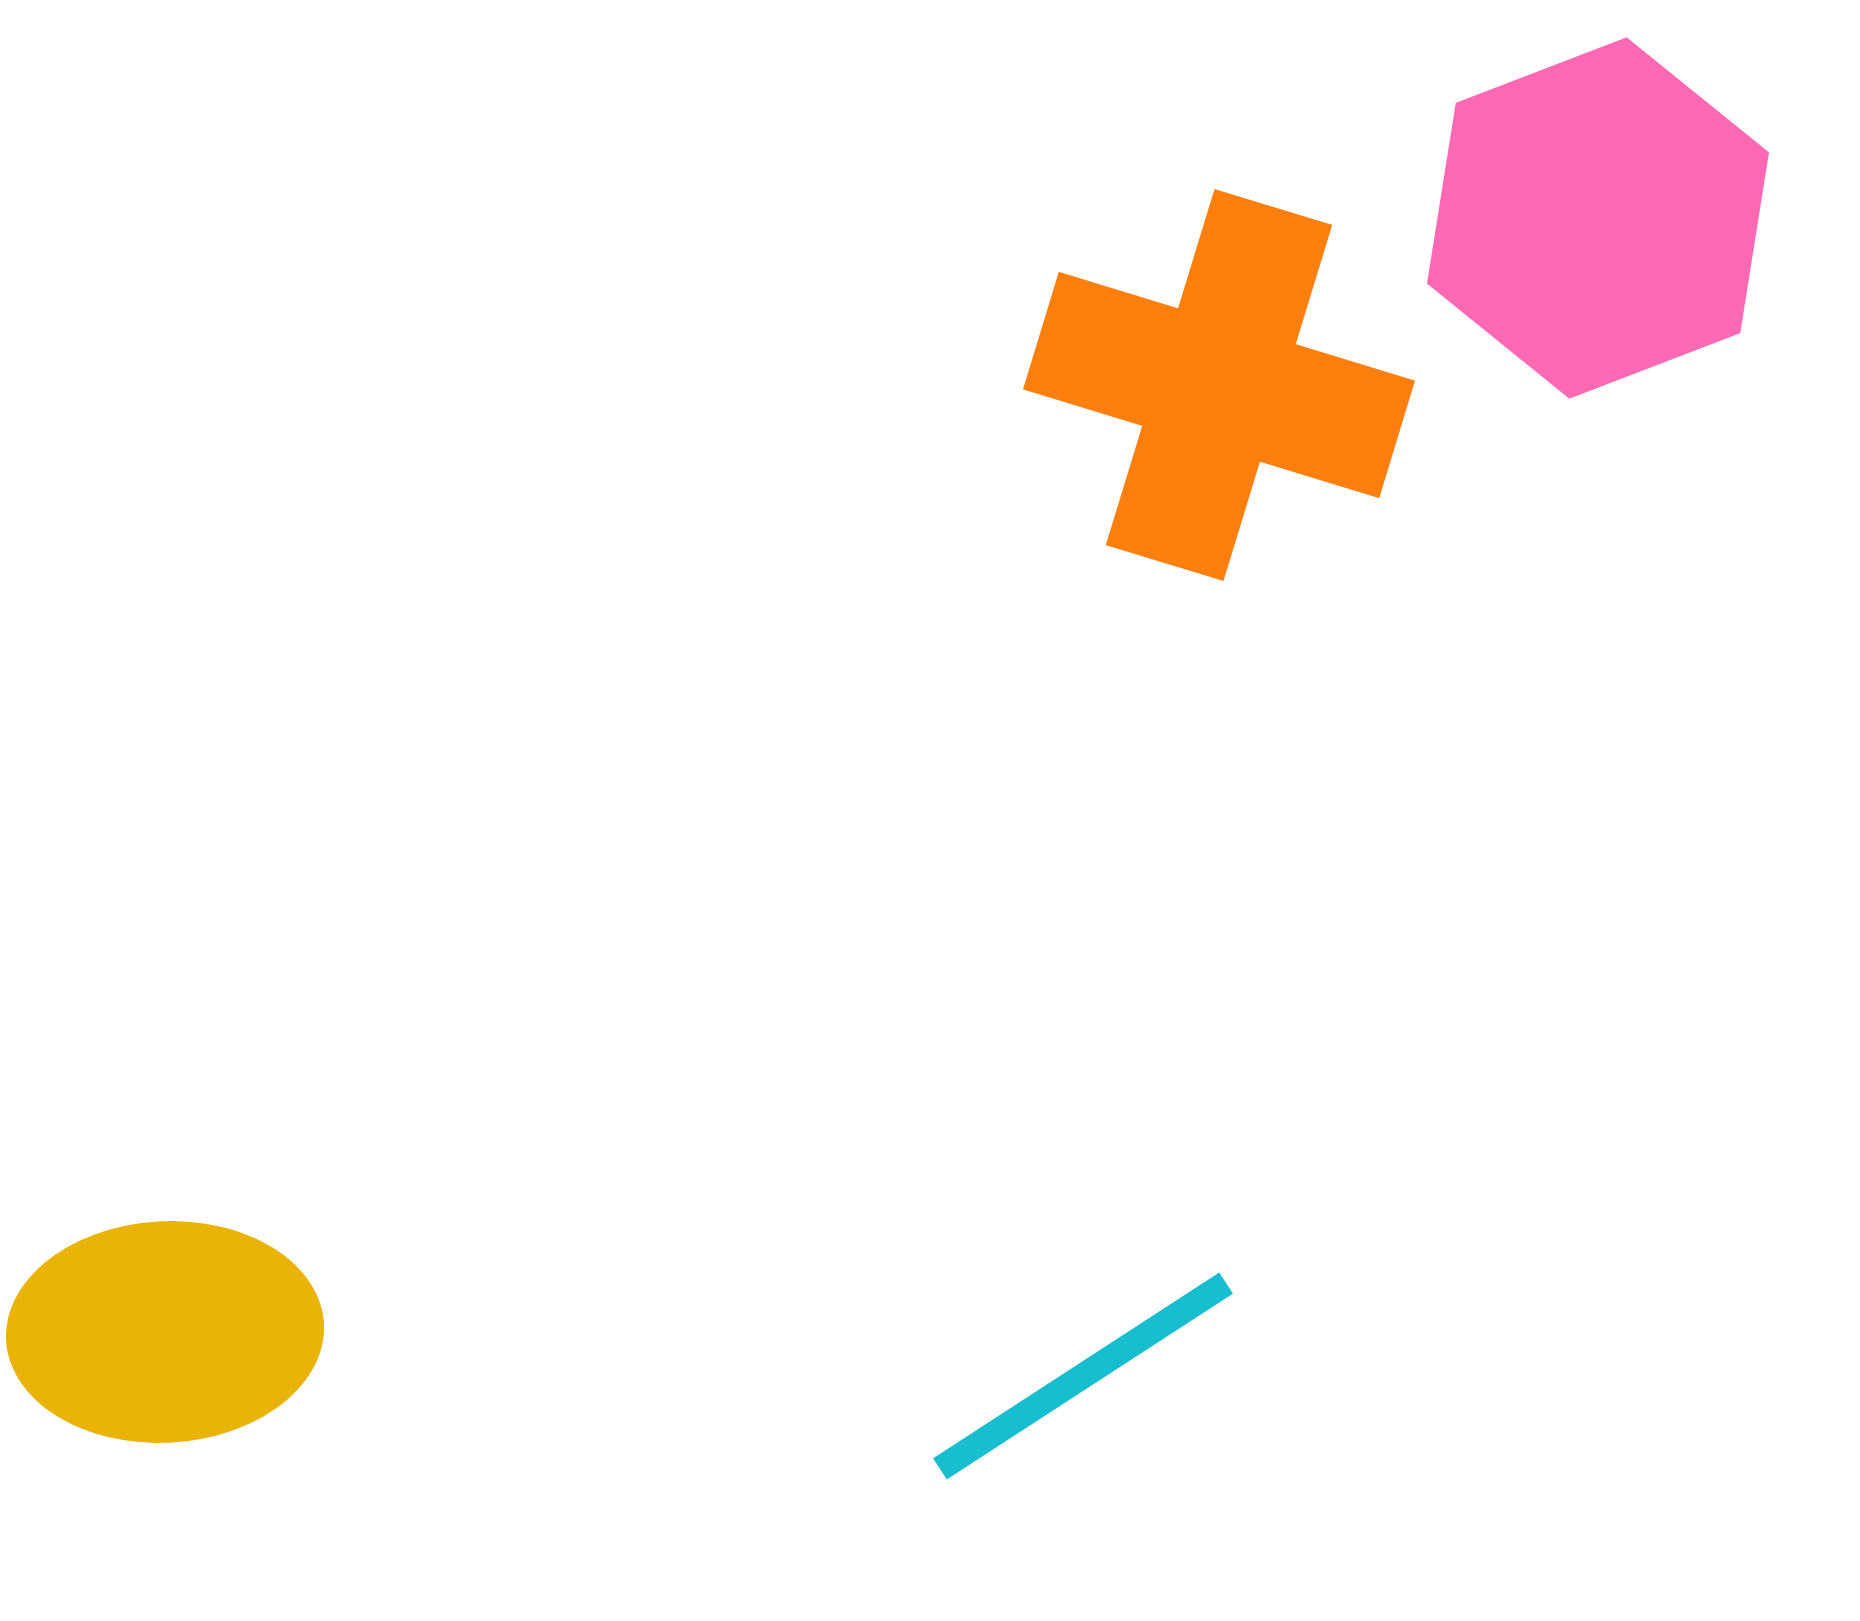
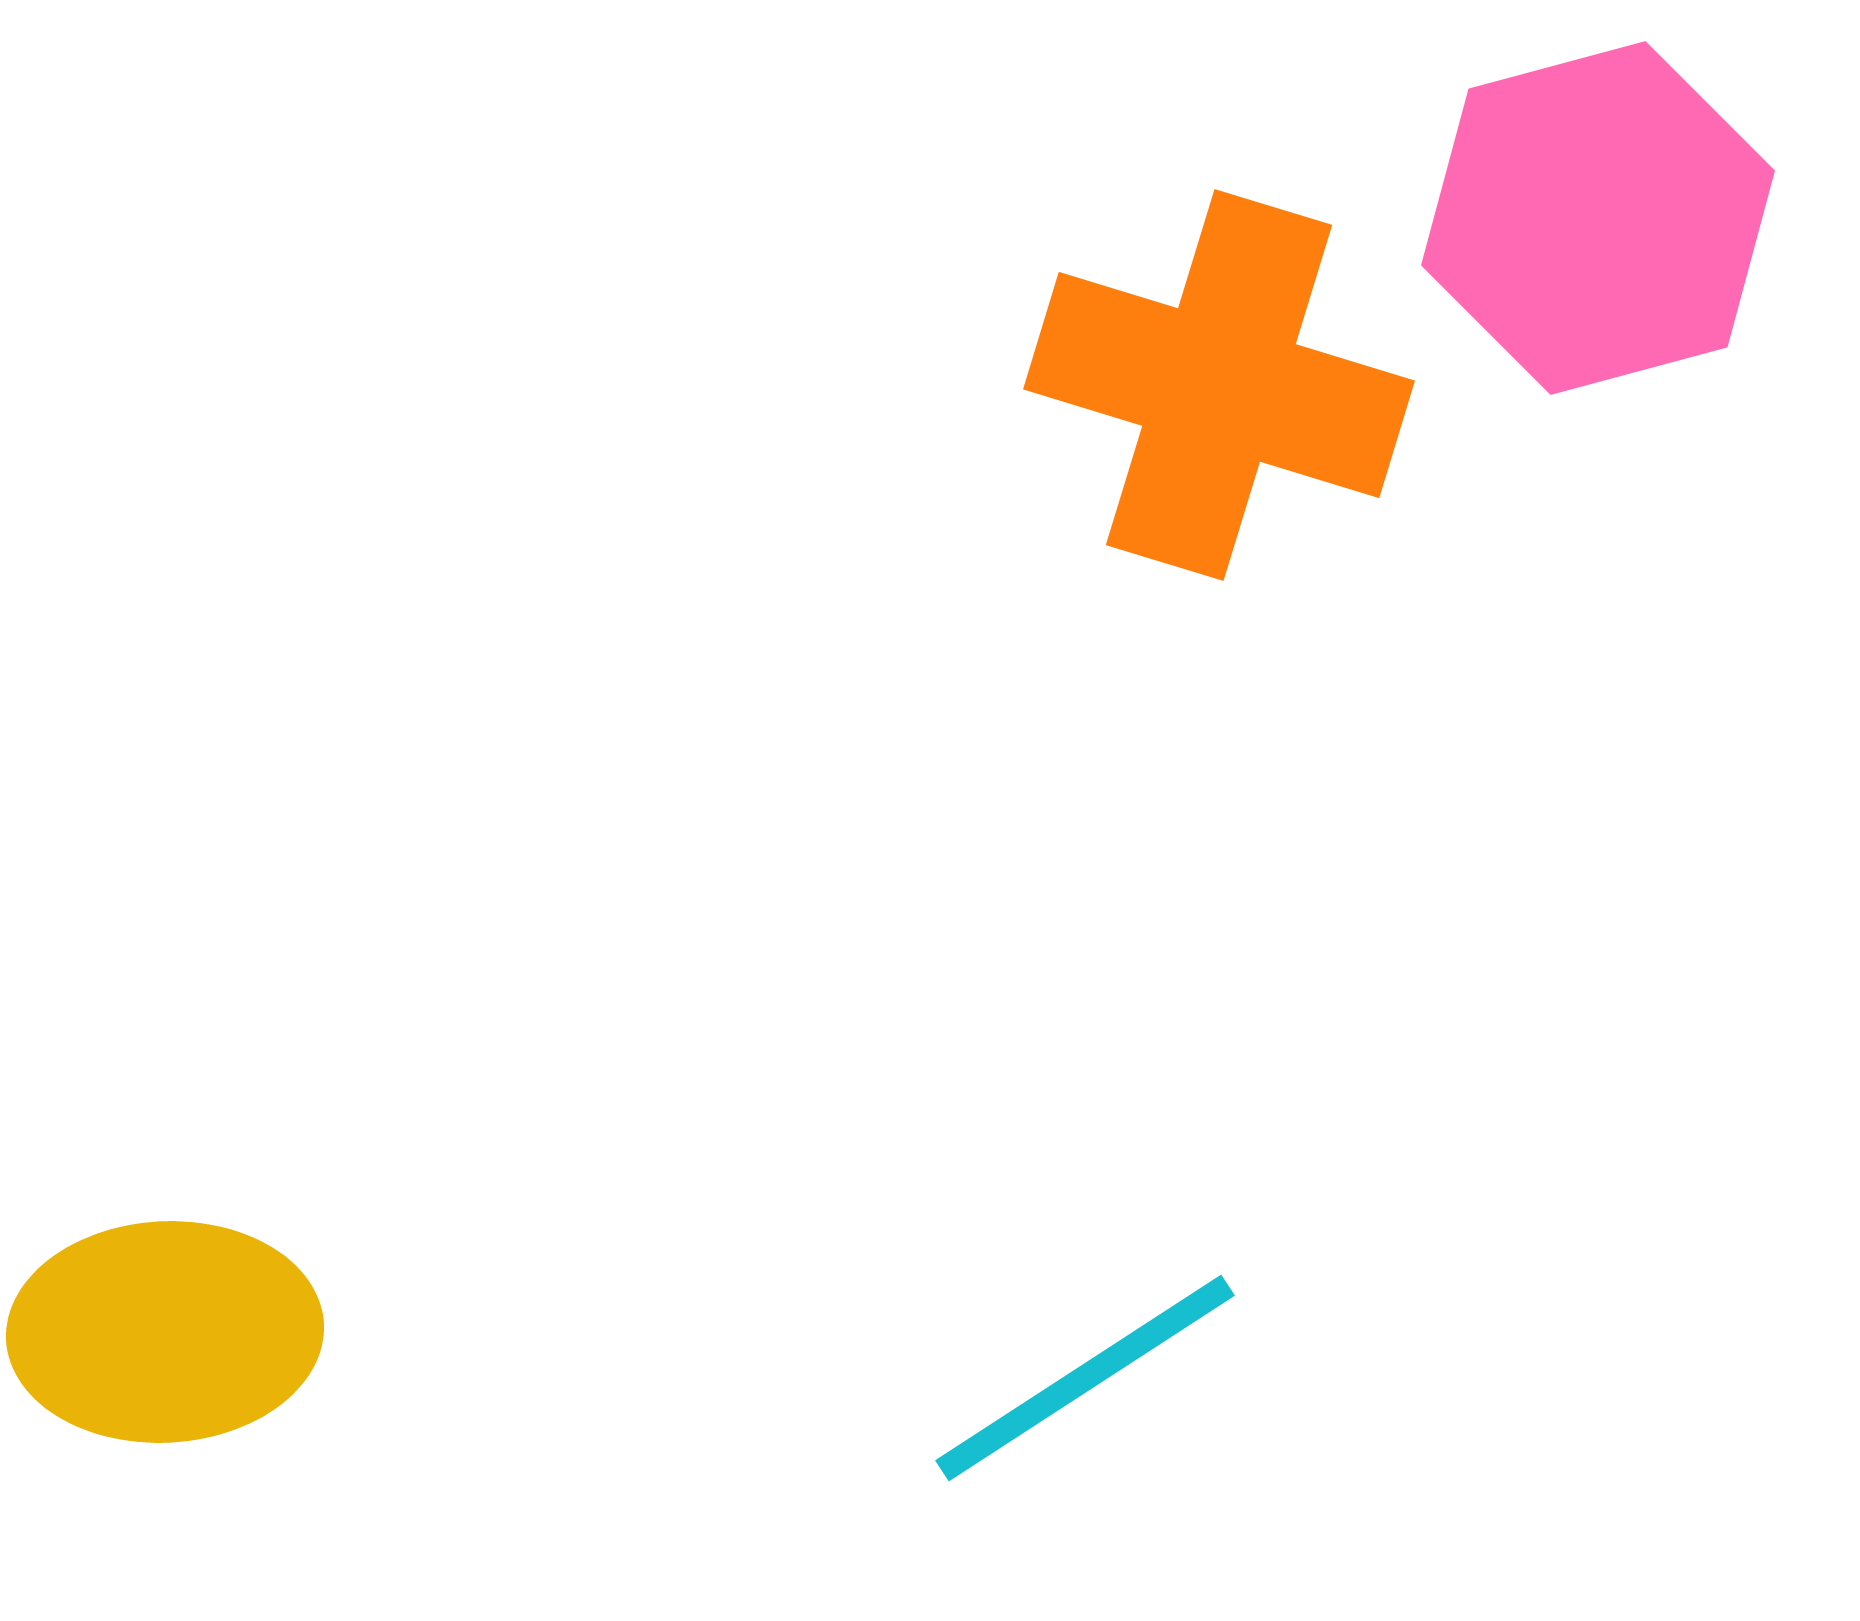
pink hexagon: rotated 6 degrees clockwise
cyan line: moved 2 px right, 2 px down
